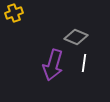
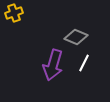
white line: rotated 18 degrees clockwise
